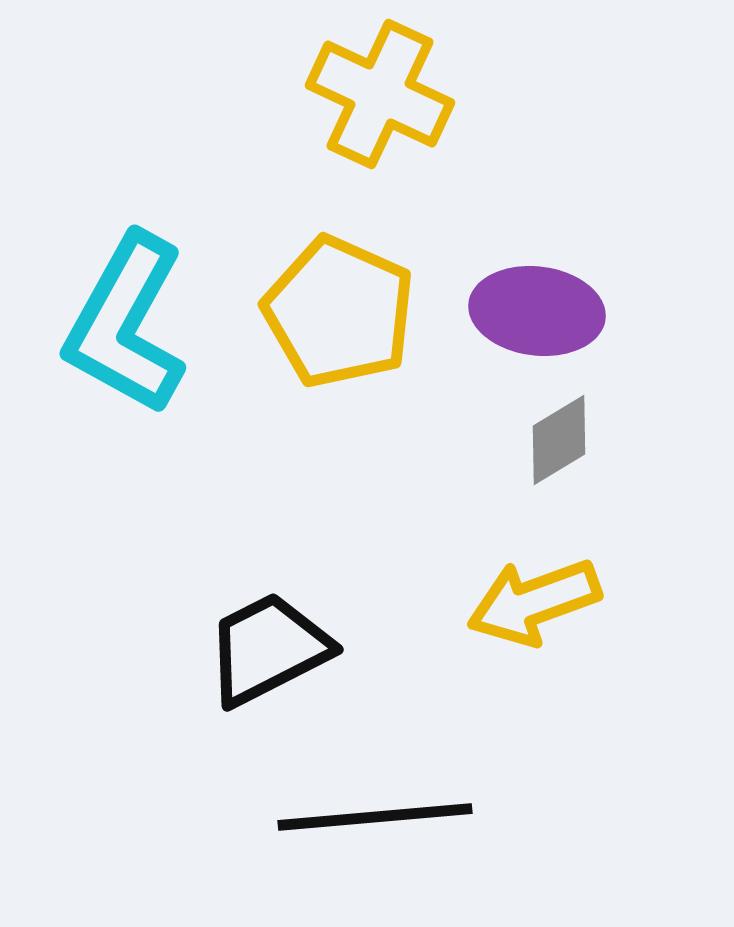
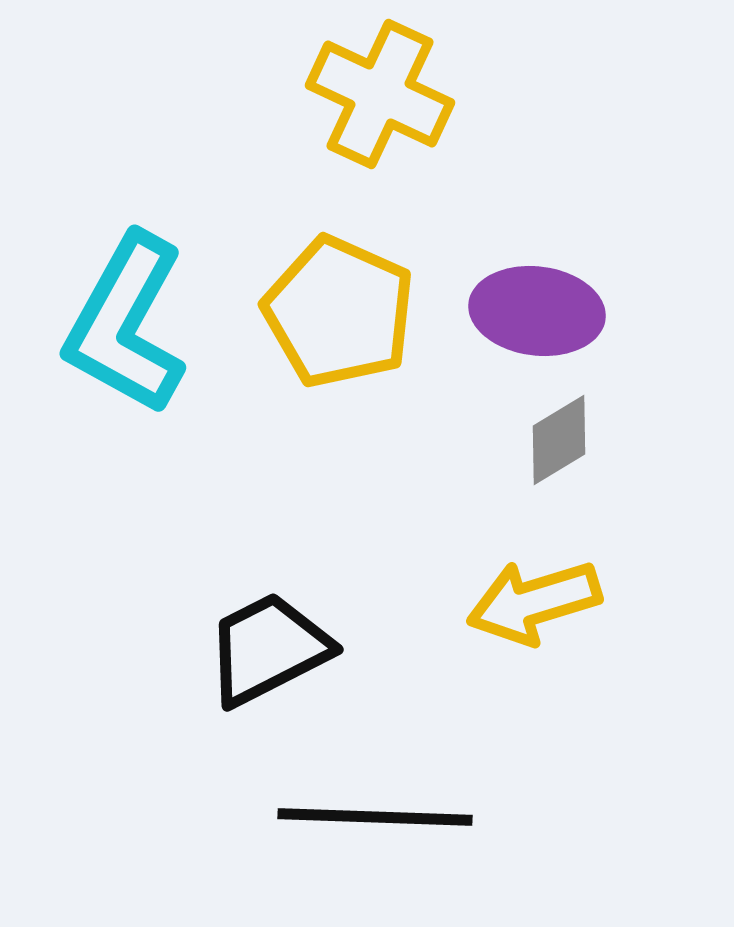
yellow arrow: rotated 3 degrees clockwise
black line: rotated 7 degrees clockwise
